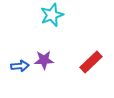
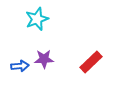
cyan star: moved 15 px left, 4 px down
purple star: moved 1 px up
